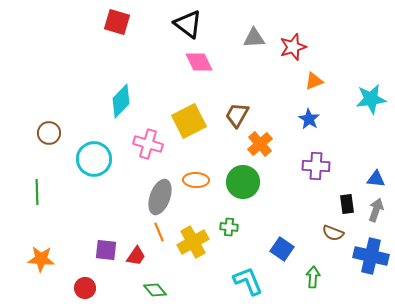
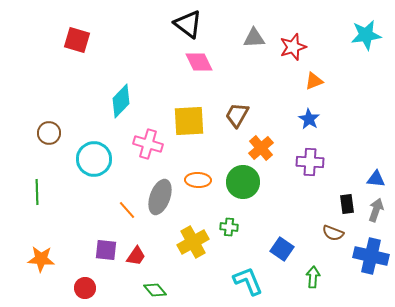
red square: moved 40 px left, 18 px down
cyan star: moved 5 px left, 64 px up
yellow square: rotated 24 degrees clockwise
orange cross: moved 1 px right, 4 px down
purple cross: moved 6 px left, 4 px up
orange ellipse: moved 2 px right
orange line: moved 32 px left, 22 px up; rotated 18 degrees counterclockwise
